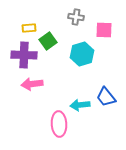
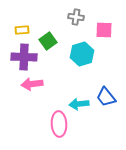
yellow rectangle: moved 7 px left, 2 px down
purple cross: moved 2 px down
cyan arrow: moved 1 px left, 1 px up
